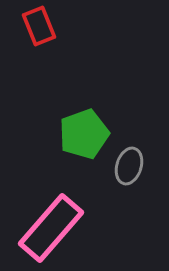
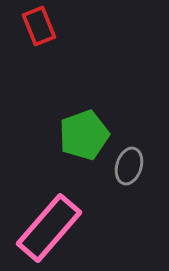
green pentagon: moved 1 px down
pink rectangle: moved 2 px left
